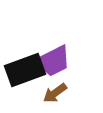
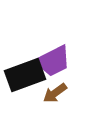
black rectangle: moved 5 px down
